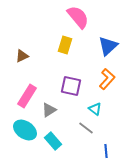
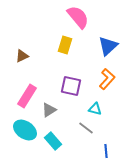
cyan triangle: rotated 24 degrees counterclockwise
